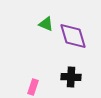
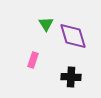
green triangle: rotated 35 degrees clockwise
pink rectangle: moved 27 px up
